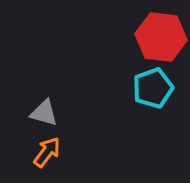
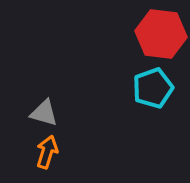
red hexagon: moved 3 px up
orange arrow: rotated 20 degrees counterclockwise
